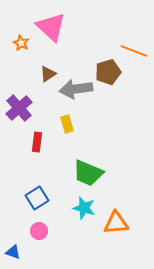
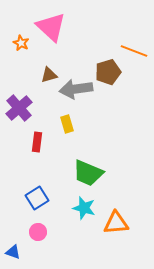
brown triangle: moved 1 px right, 1 px down; rotated 18 degrees clockwise
pink circle: moved 1 px left, 1 px down
